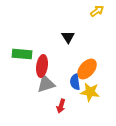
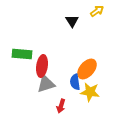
black triangle: moved 4 px right, 16 px up
